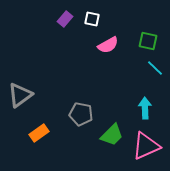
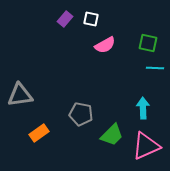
white square: moved 1 px left
green square: moved 2 px down
pink semicircle: moved 3 px left
cyan line: rotated 42 degrees counterclockwise
gray triangle: rotated 28 degrees clockwise
cyan arrow: moved 2 px left
